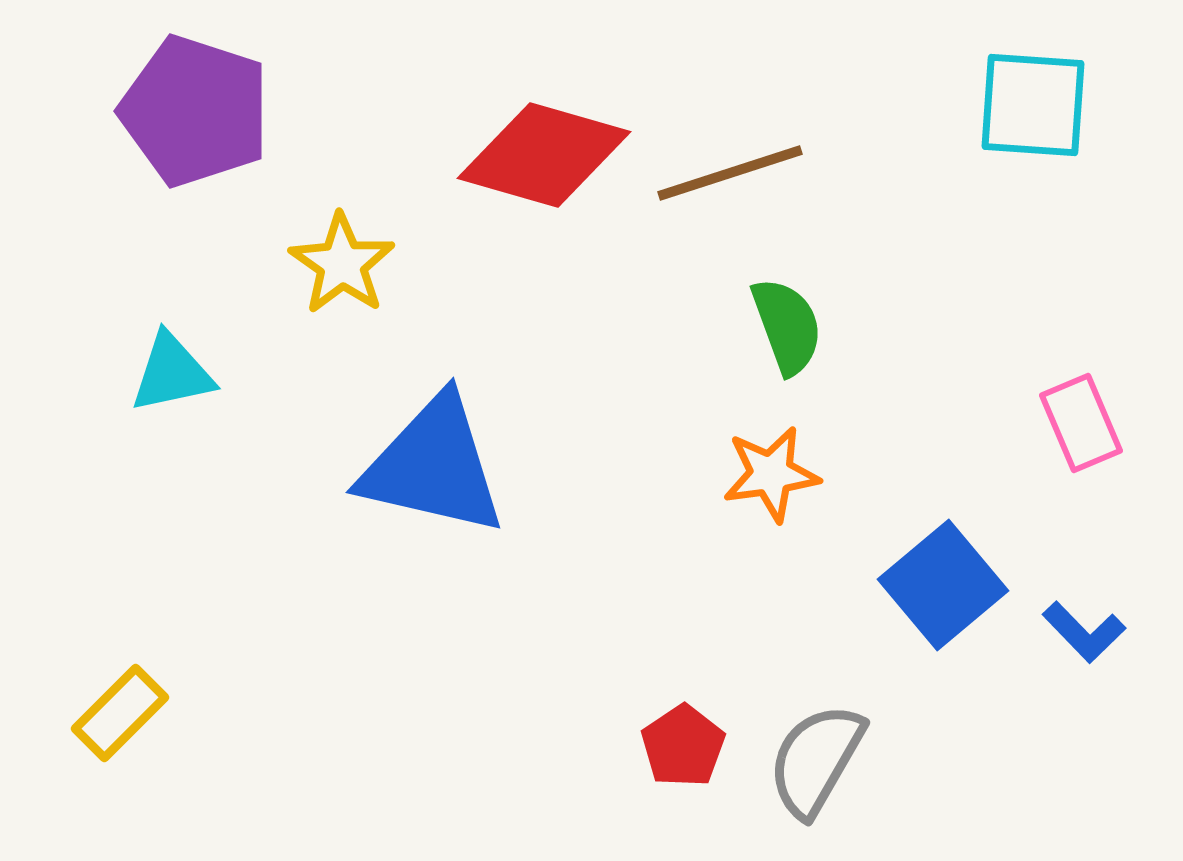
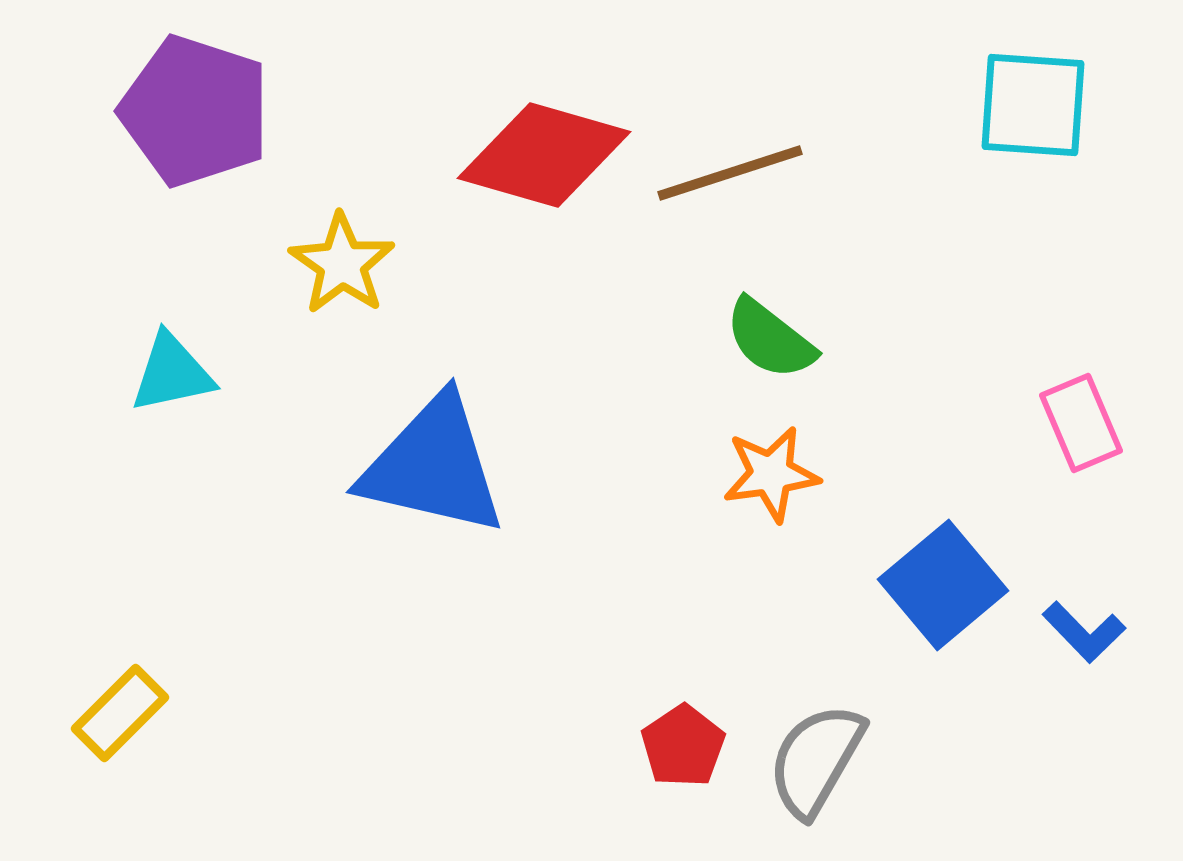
green semicircle: moved 17 px left, 13 px down; rotated 148 degrees clockwise
